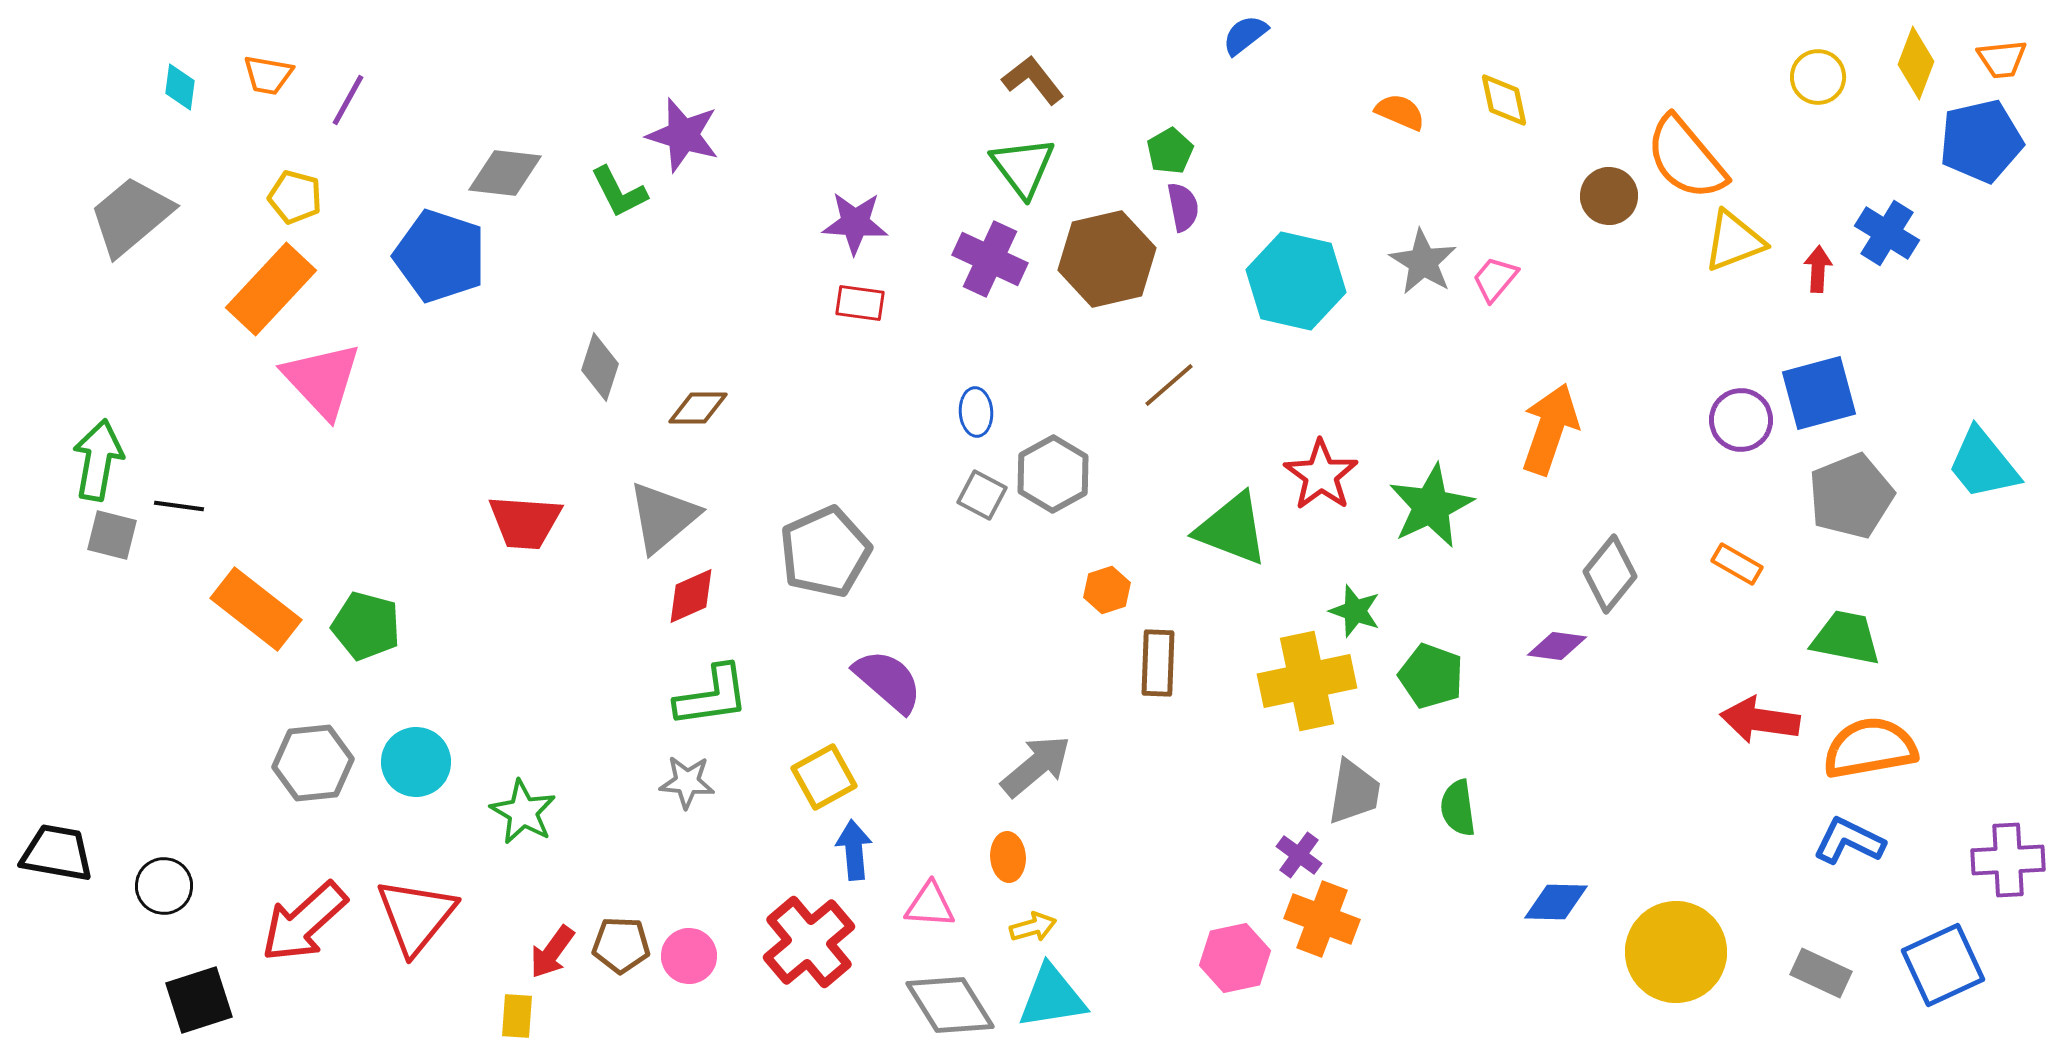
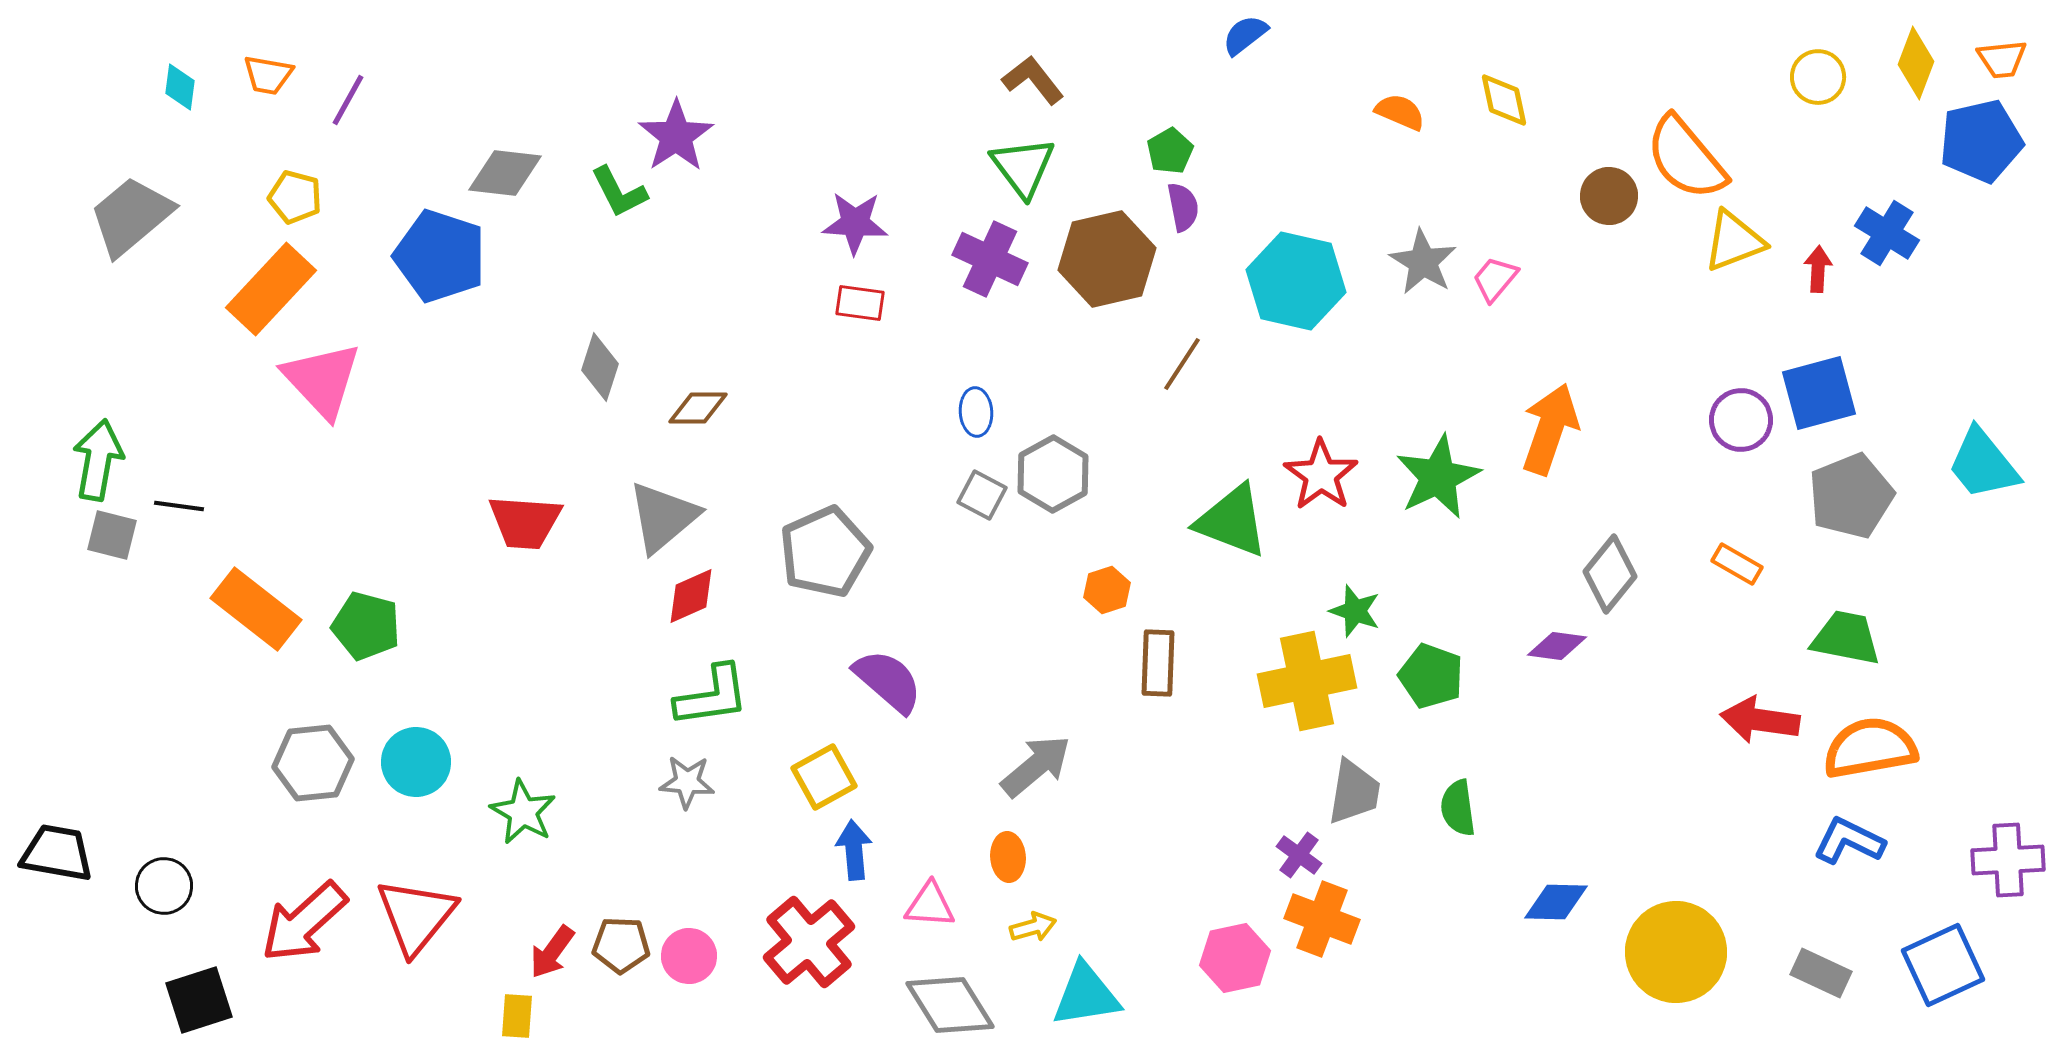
purple star at (683, 135): moved 7 px left, 1 px down; rotated 22 degrees clockwise
brown line at (1169, 385): moved 13 px right, 21 px up; rotated 16 degrees counterclockwise
green star at (1431, 506): moved 7 px right, 29 px up
green triangle at (1232, 529): moved 8 px up
cyan triangle at (1052, 997): moved 34 px right, 2 px up
